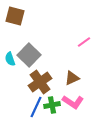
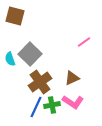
gray square: moved 1 px right, 1 px up
